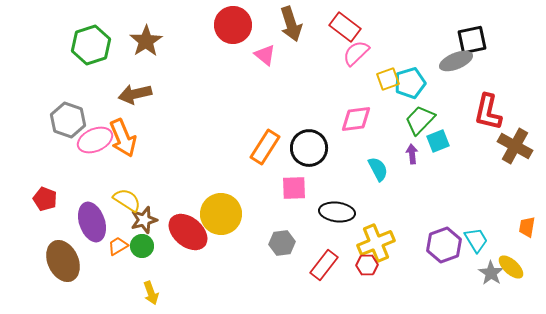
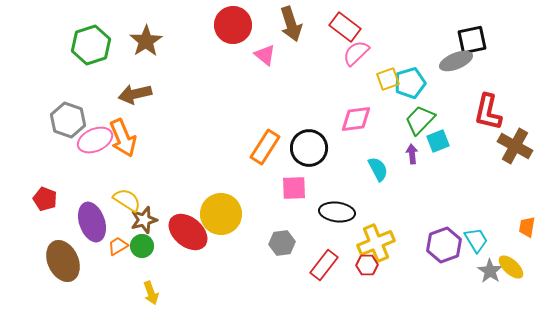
gray star at (491, 273): moved 1 px left, 2 px up
